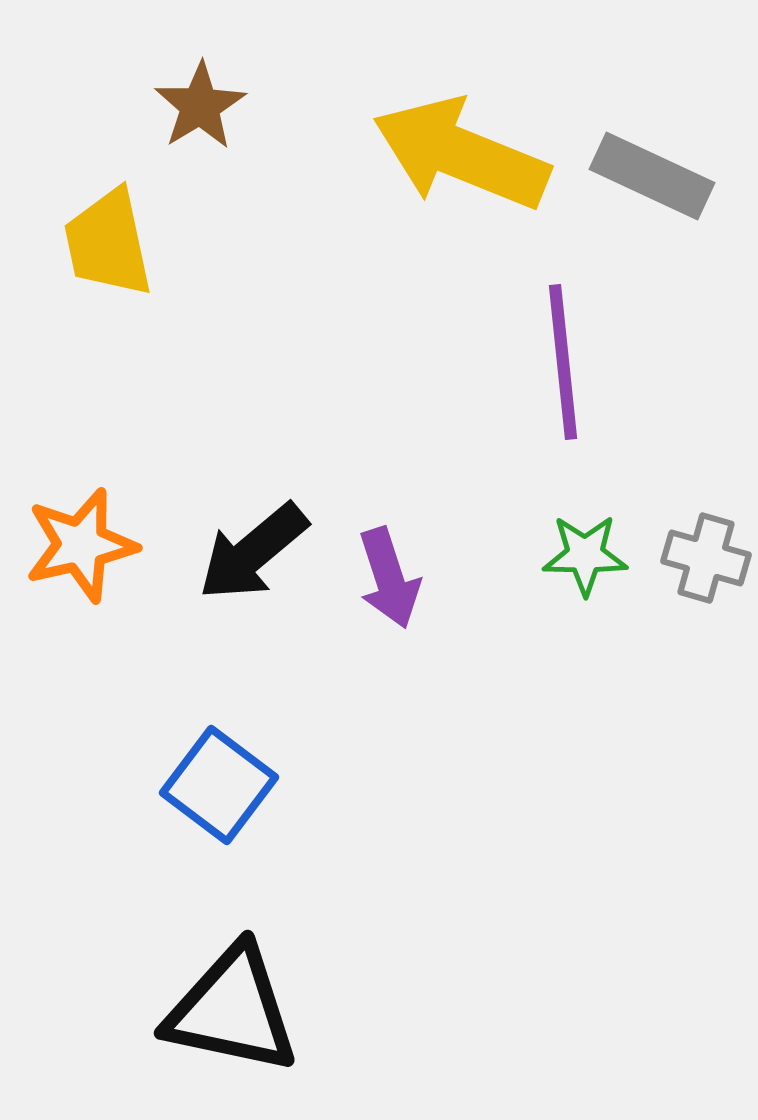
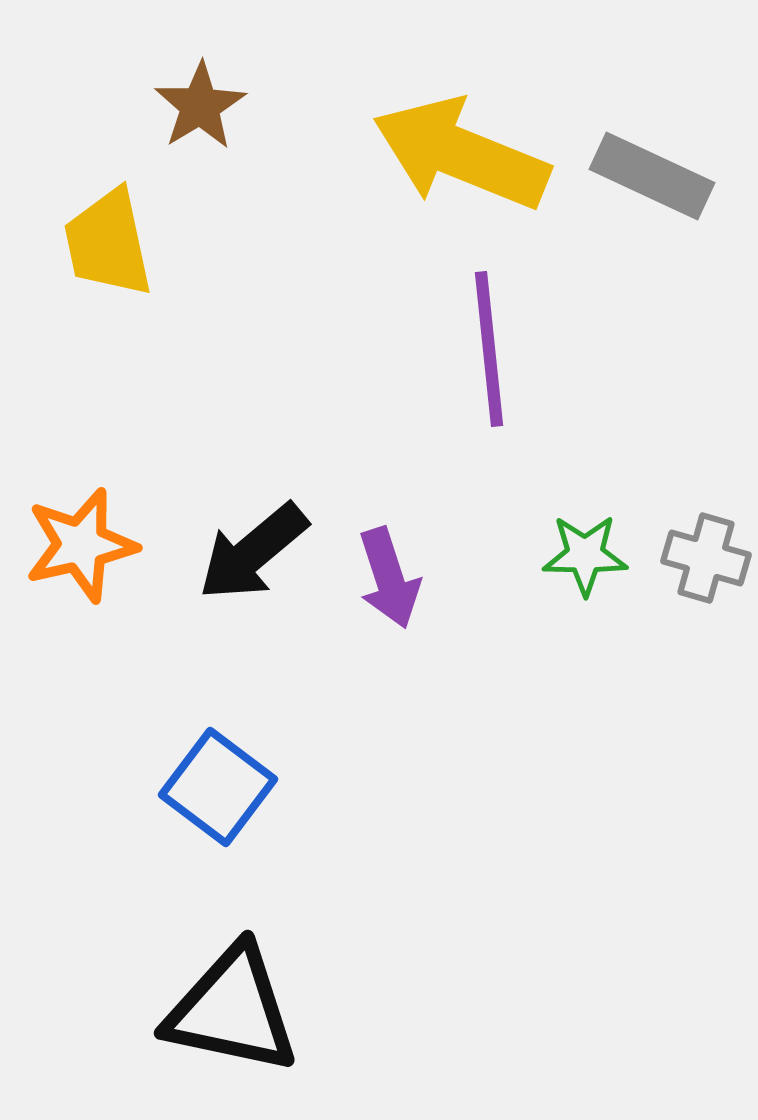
purple line: moved 74 px left, 13 px up
blue square: moved 1 px left, 2 px down
